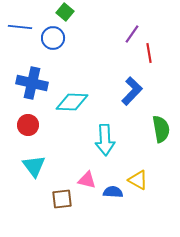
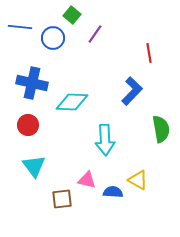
green square: moved 7 px right, 3 px down
purple line: moved 37 px left
